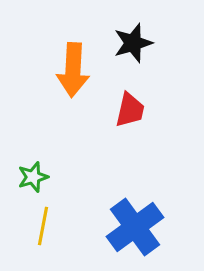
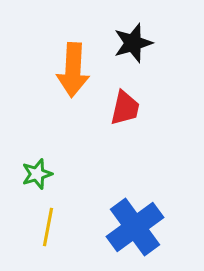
red trapezoid: moved 5 px left, 2 px up
green star: moved 4 px right, 3 px up
yellow line: moved 5 px right, 1 px down
